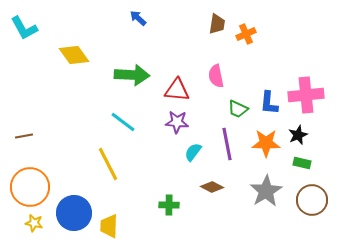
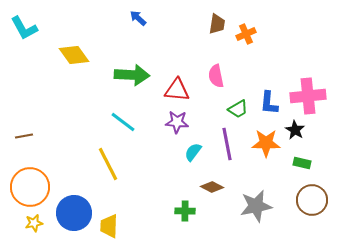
pink cross: moved 2 px right, 1 px down
green trapezoid: rotated 55 degrees counterclockwise
black star: moved 3 px left, 5 px up; rotated 18 degrees counterclockwise
gray star: moved 10 px left, 15 px down; rotated 20 degrees clockwise
green cross: moved 16 px right, 6 px down
yellow star: rotated 24 degrees counterclockwise
